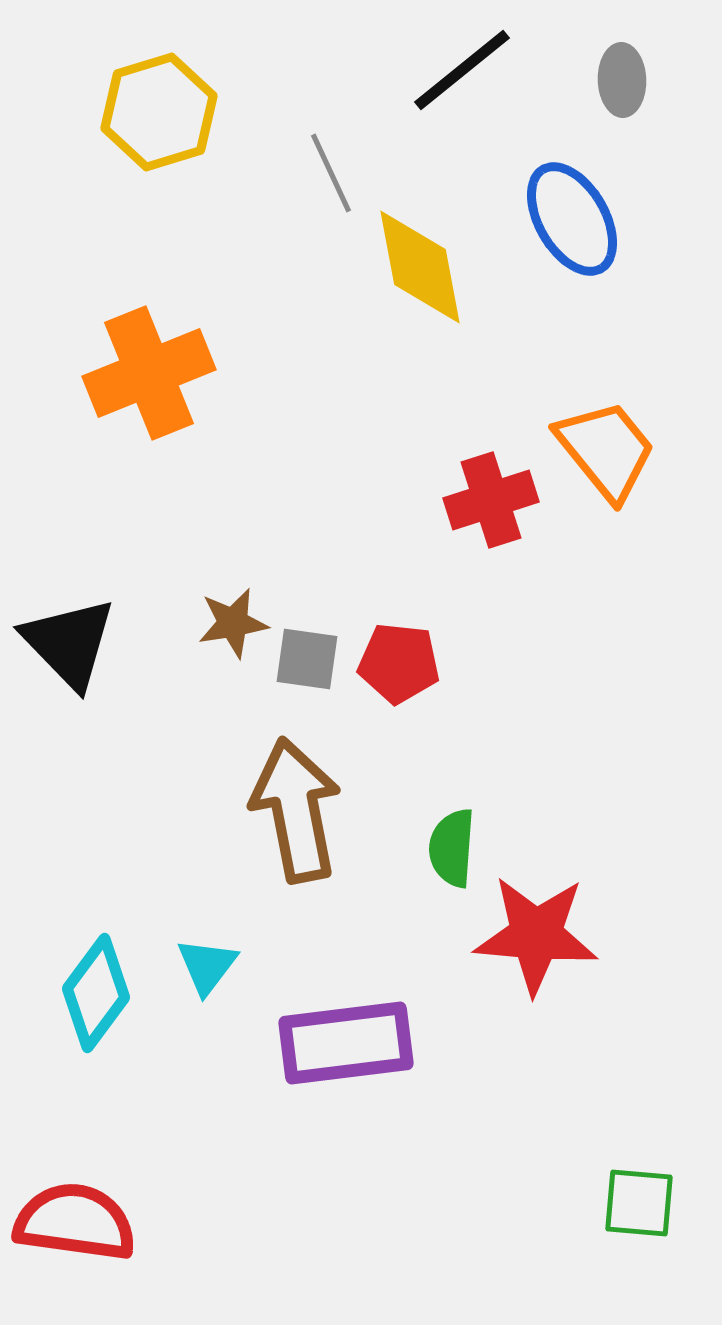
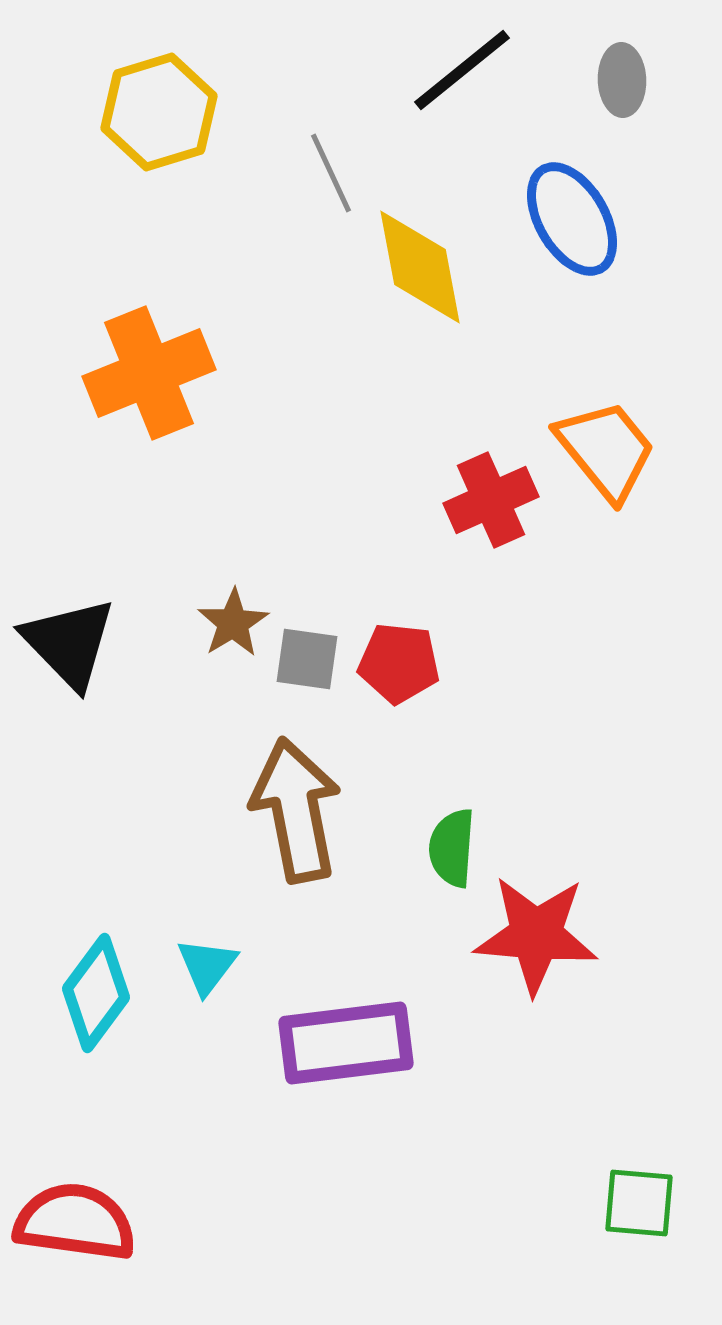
red cross: rotated 6 degrees counterclockwise
brown star: rotated 22 degrees counterclockwise
